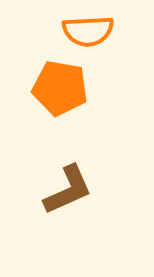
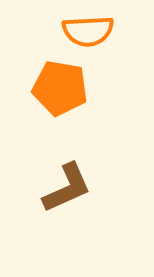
brown L-shape: moved 1 px left, 2 px up
